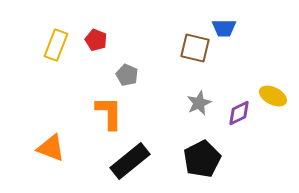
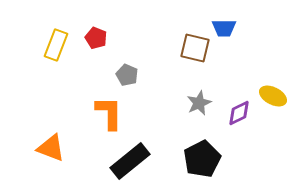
red pentagon: moved 2 px up
